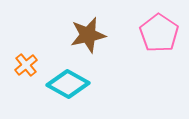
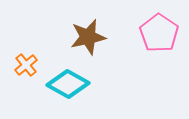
brown star: moved 2 px down
